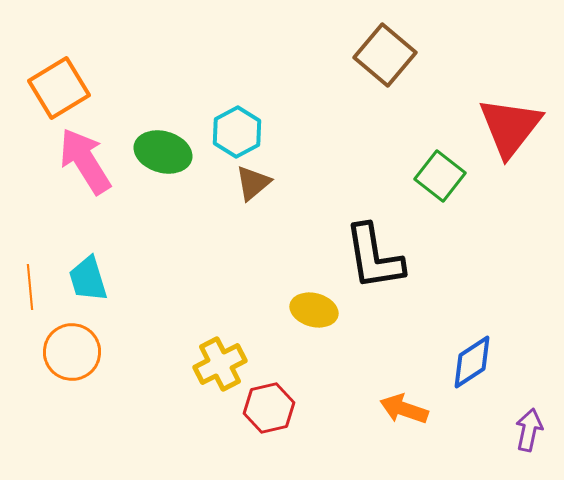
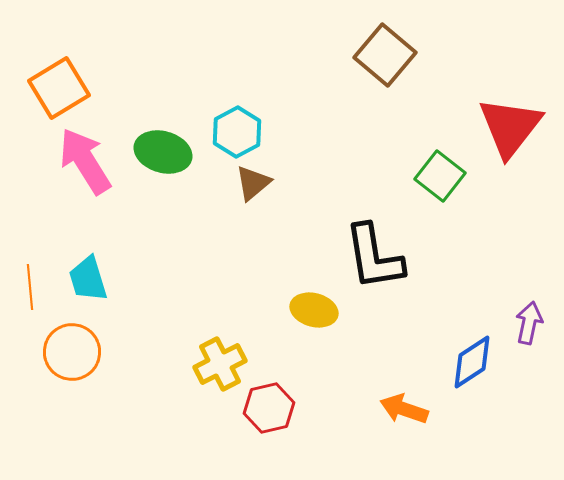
purple arrow: moved 107 px up
